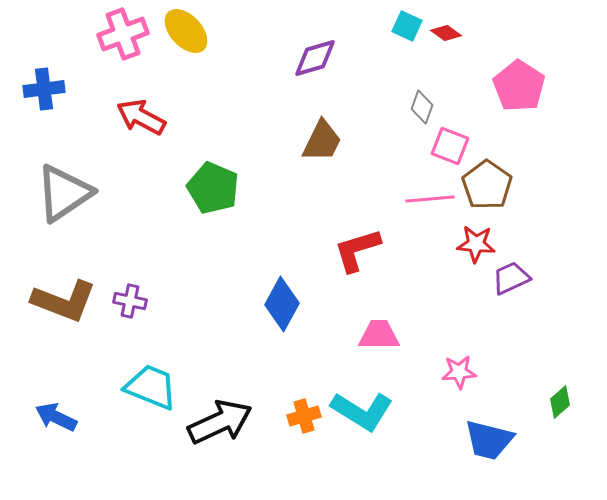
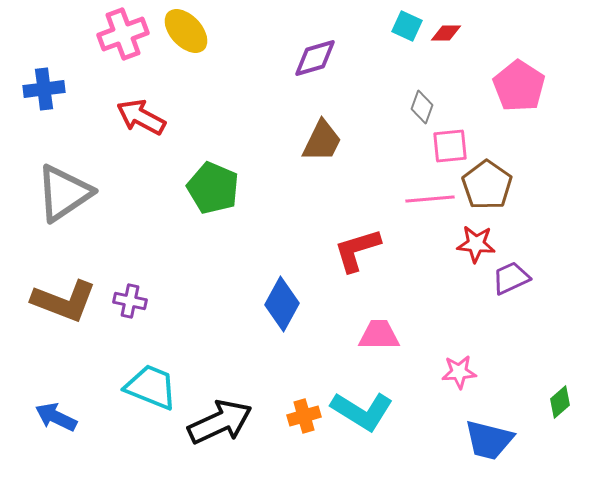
red diamond: rotated 36 degrees counterclockwise
pink square: rotated 27 degrees counterclockwise
